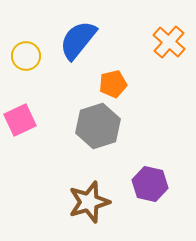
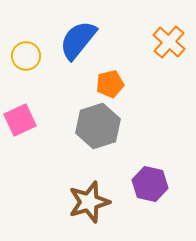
orange pentagon: moved 3 px left
